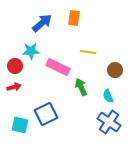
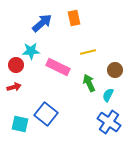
orange rectangle: rotated 21 degrees counterclockwise
yellow line: rotated 21 degrees counterclockwise
red circle: moved 1 px right, 1 px up
green arrow: moved 8 px right, 4 px up
cyan semicircle: moved 1 px up; rotated 48 degrees clockwise
blue square: rotated 25 degrees counterclockwise
cyan square: moved 1 px up
